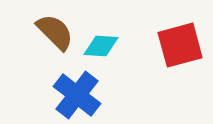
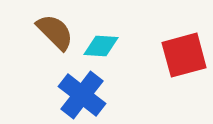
red square: moved 4 px right, 10 px down
blue cross: moved 5 px right
